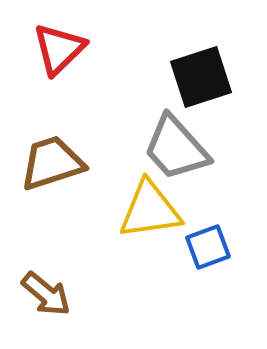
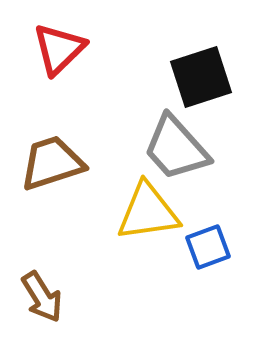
yellow triangle: moved 2 px left, 2 px down
brown arrow: moved 4 px left, 3 px down; rotated 18 degrees clockwise
